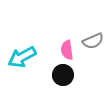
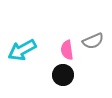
cyan arrow: moved 7 px up
